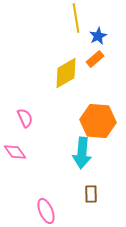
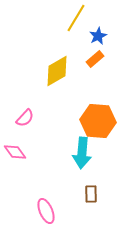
yellow line: rotated 40 degrees clockwise
yellow diamond: moved 9 px left, 2 px up
pink semicircle: rotated 66 degrees clockwise
